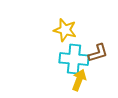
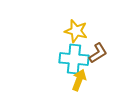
yellow star: moved 11 px right, 1 px down
brown L-shape: rotated 15 degrees counterclockwise
